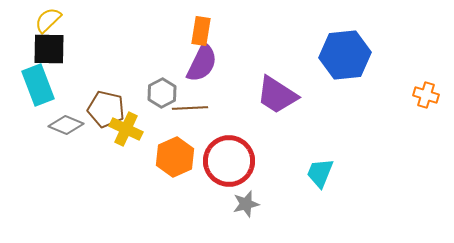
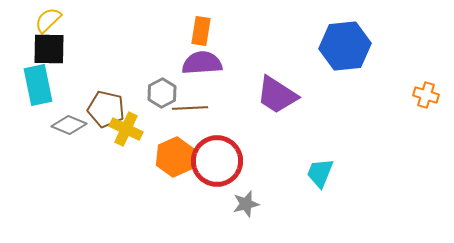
blue hexagon: moved 9 px up
purple semicircle: rotated 120 degrees counterclockwise
cyan rectangle: rotated 9 degrees clockwise
gray diamond: moved 3 px right
red circle: moved 12 px left
